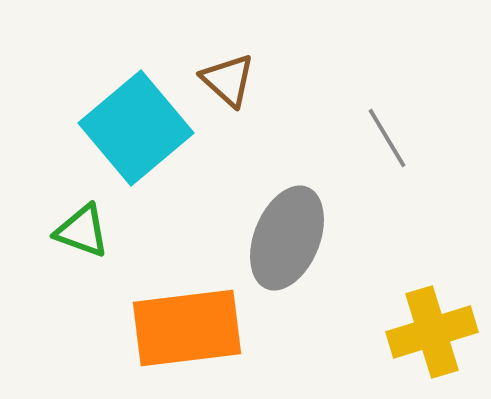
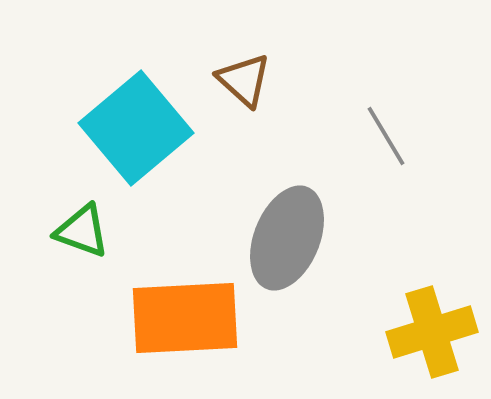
brown triangle: moved 16 px right
gray line: moved 1 px left, 2 px up
orange rectangle: moved 2 px left, 10 px up; rotated 4 degrees clockwise
